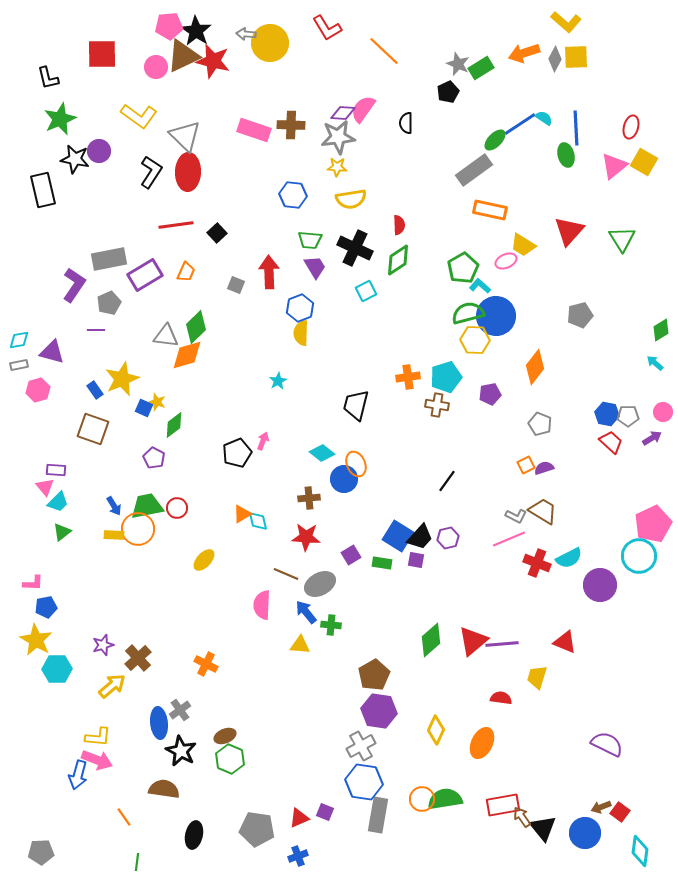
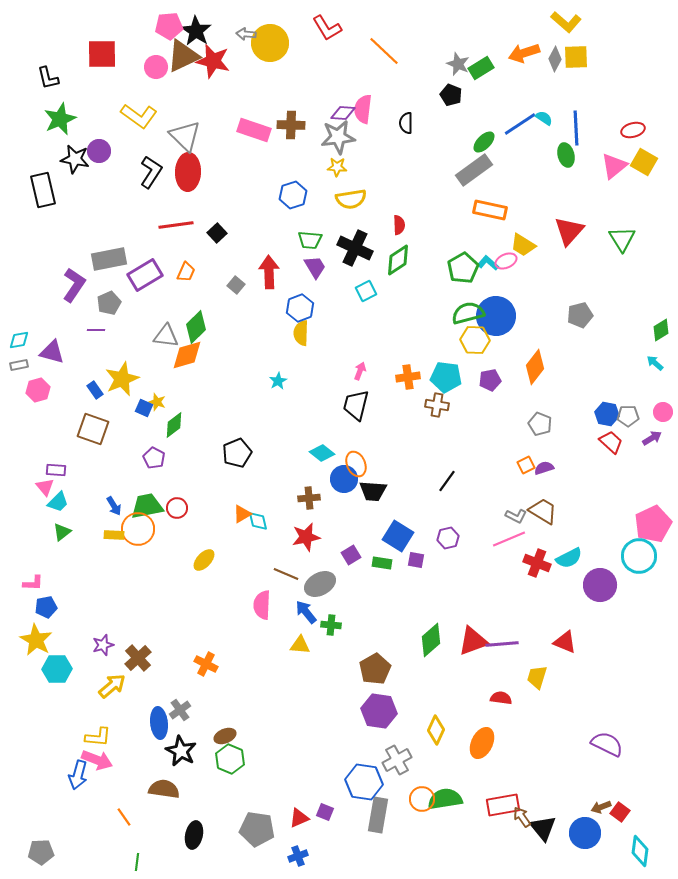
black pentagon at (448, 92): moved 3 px right, 3 px down; rotated 25 degrees counterclockwise
pink semicircle at (363, 109): rotated 28 degrees counterclockwise
red ellipse at (631, 127): moved 2 px right, 3 px down; rotated 60 degrees clockwise
green ellipse at (495, 140): moved 11 px left, 2 px down
blue hexagon at (293, 195): rotated 24 degrees counterclockwise
gray square at (236, 285): rotated 18 degrees clockwise
cyan L-shape at (480, 286): moved 8 px right, 23 px up
cyan pentagon at (446, 377): rotated 24 degrees clockwise
purple pentagon at (490, 394): moved 14 px up
pink arrow at (263, 441): moved 97 px right, 70 px up
red star at (306, 537): rotated 16 degrees counterclockwise
black trapezoid at (420, 537): moved 47 px left, 46 px up; rotated 52 degrees clockwise
red triangle at (473, 641): rotated 20 degrees clockwise
brown pentagon at (374, 675): moved 1 px right, 6 px up
gray cross at (361, 746): moved 36 px right, 14 px down
